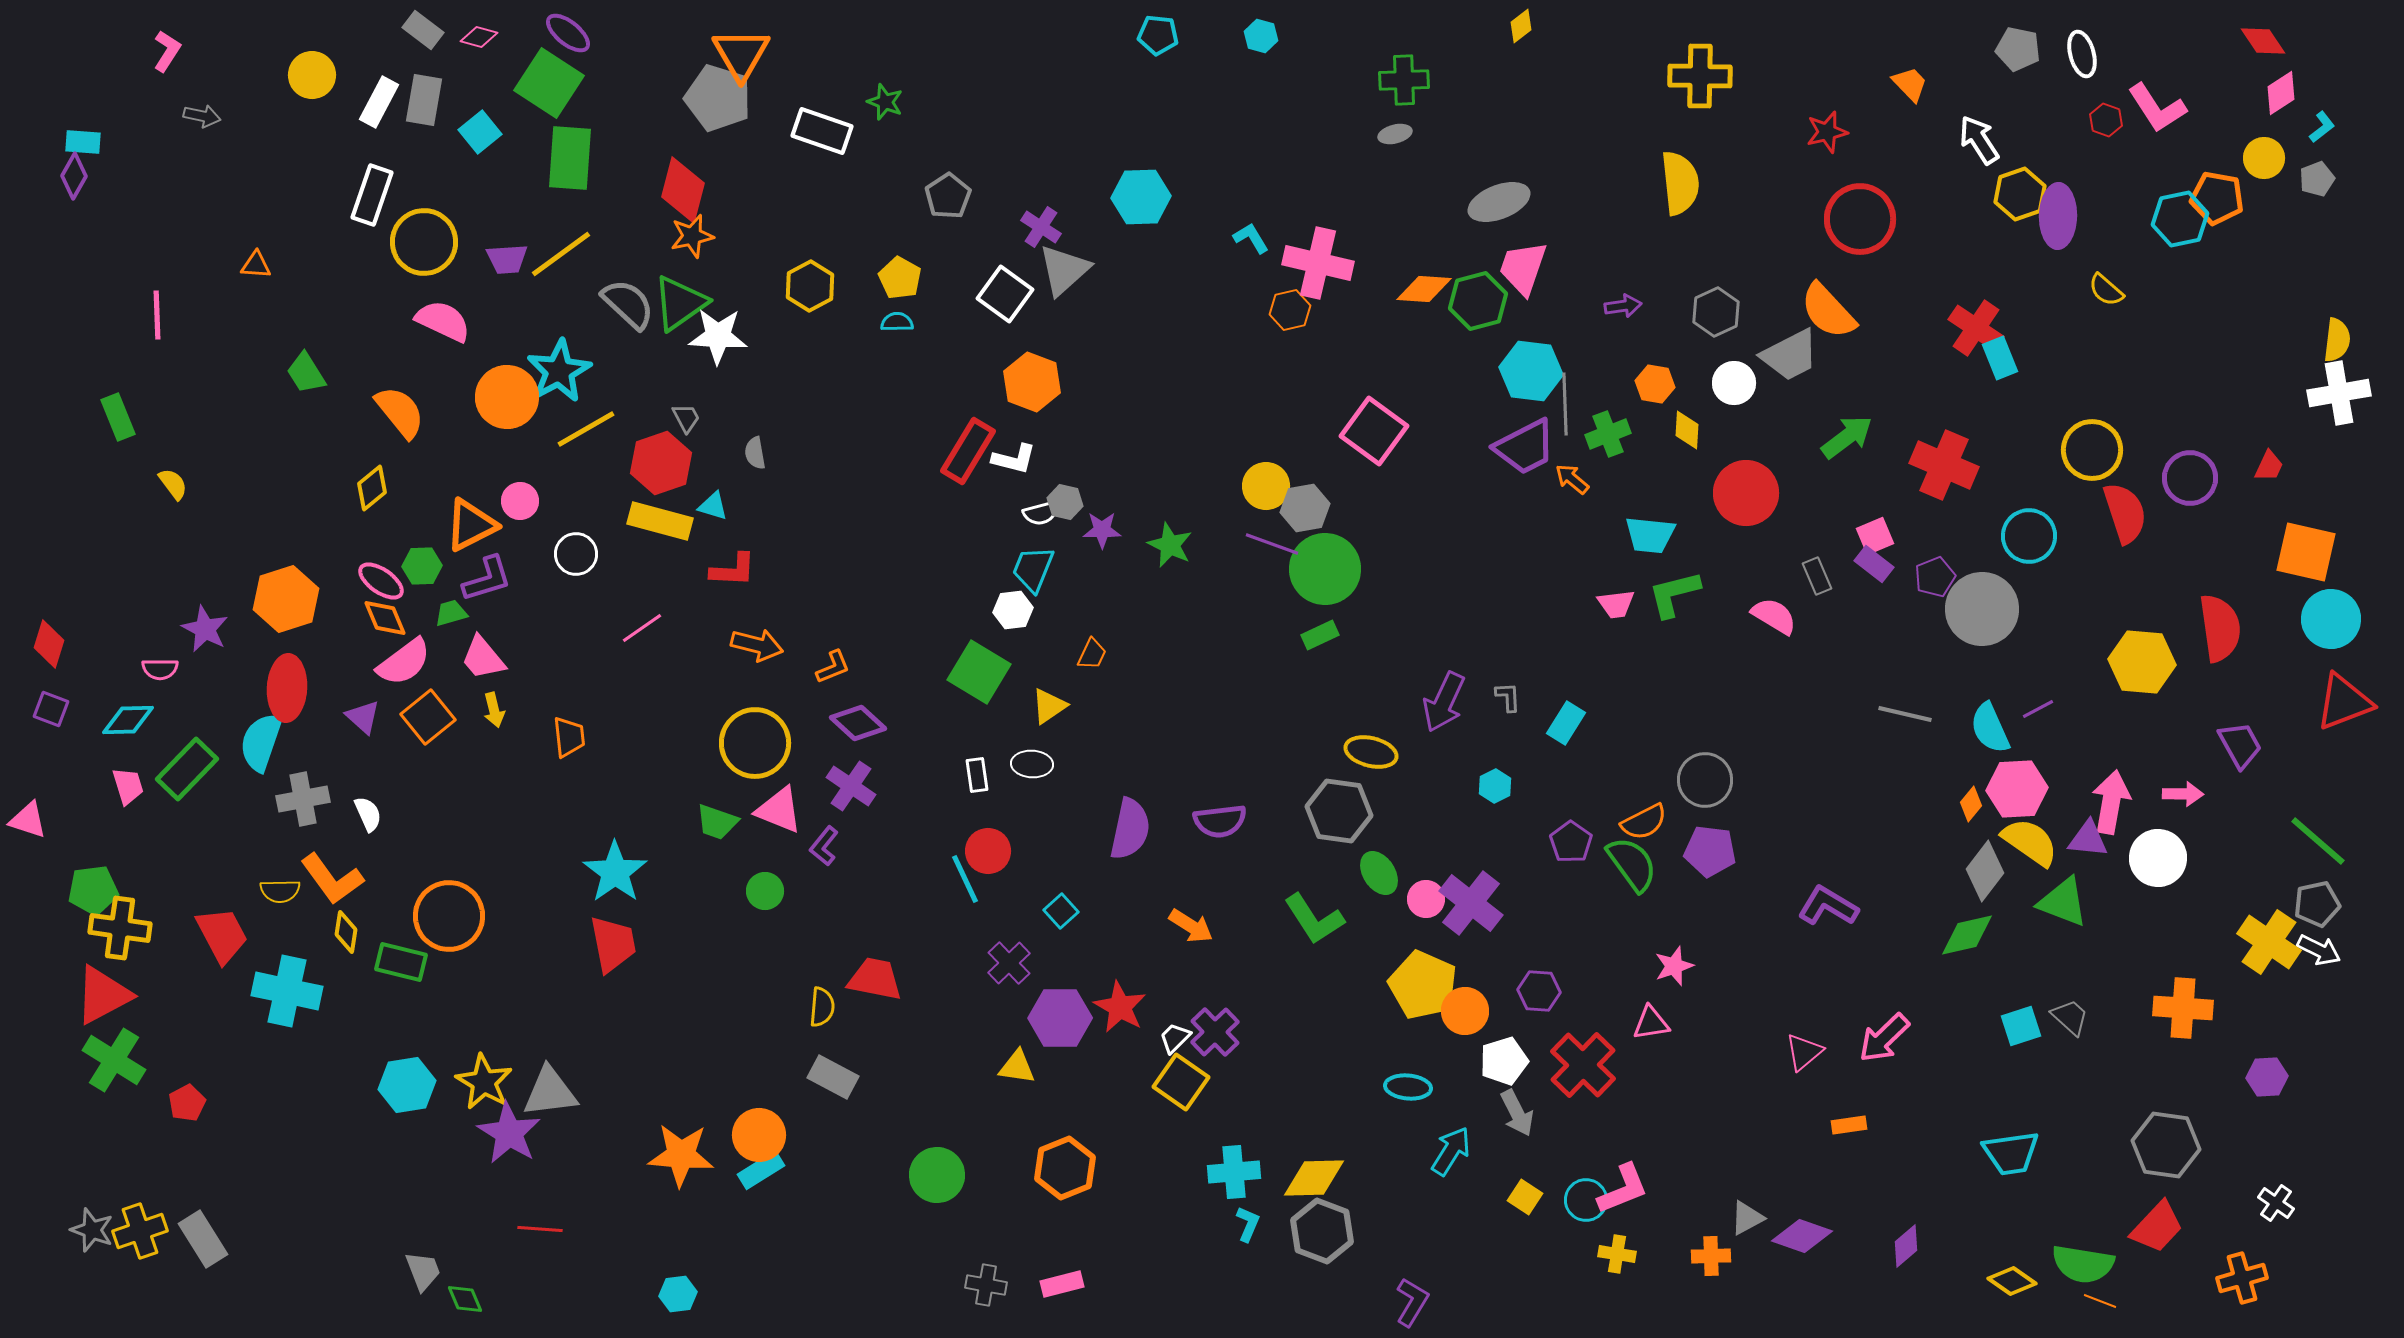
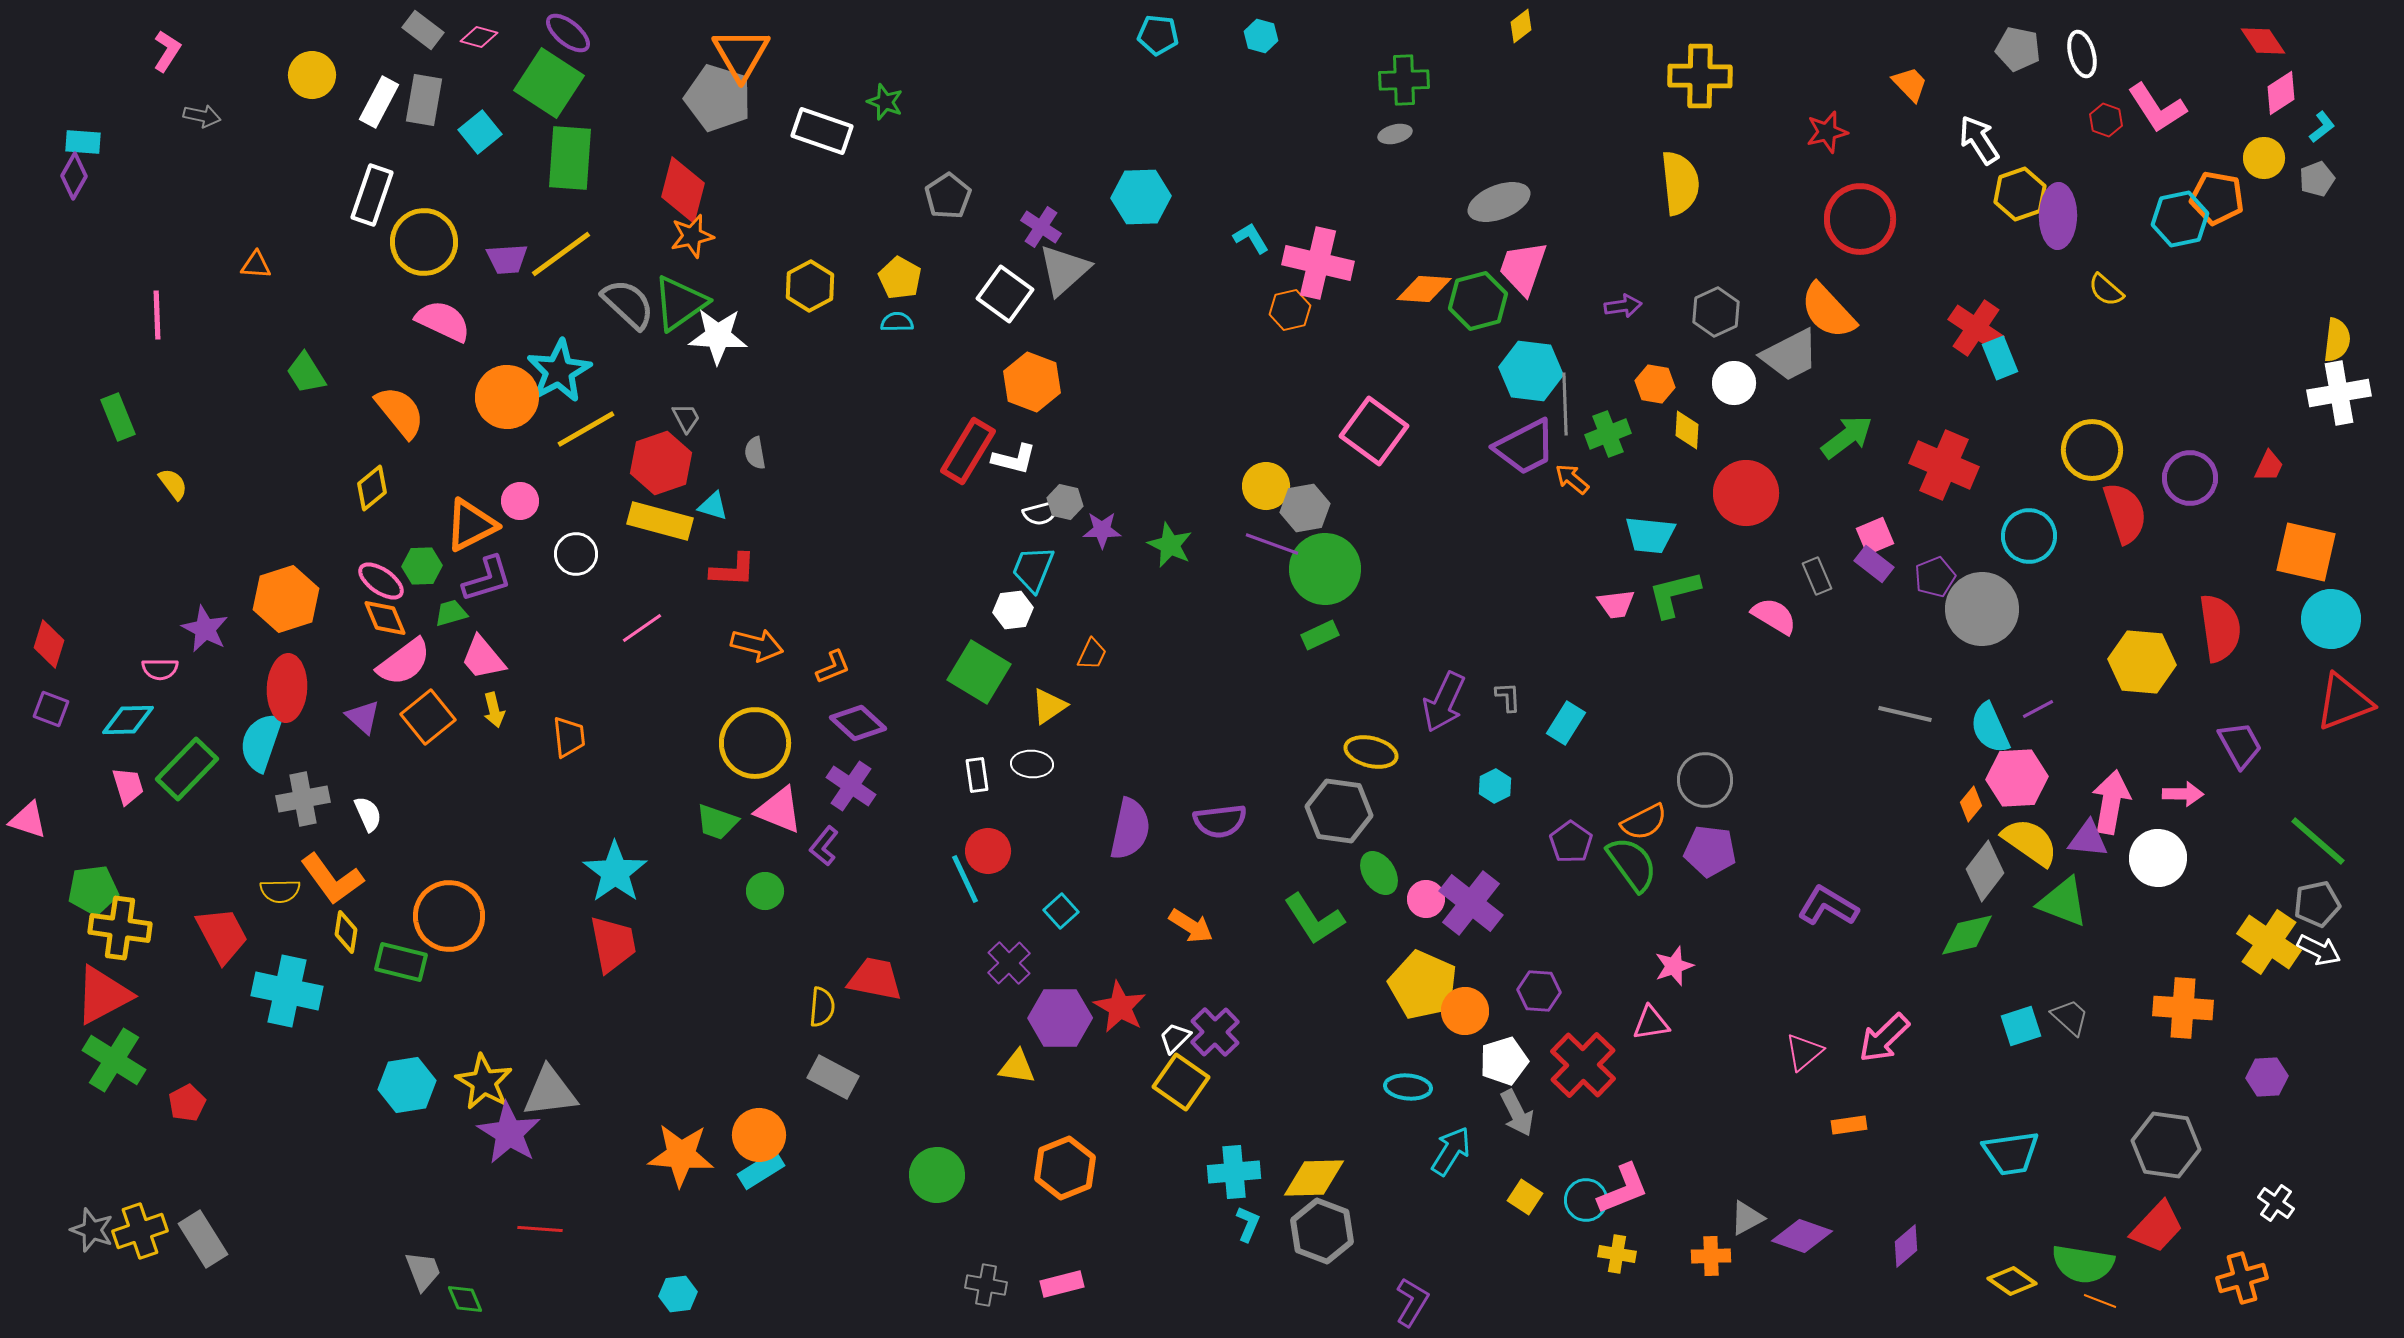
pink hexagon at (2017, 789): moved 11 px up
